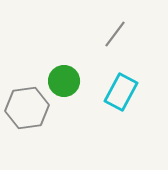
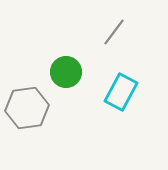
gray line: moved 1 px left, 2 px up
green circle: moved 2 px right, 9 px up
